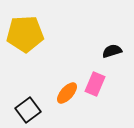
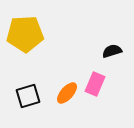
black square: moved 14 px up; rotated 20 degrees clockwise
